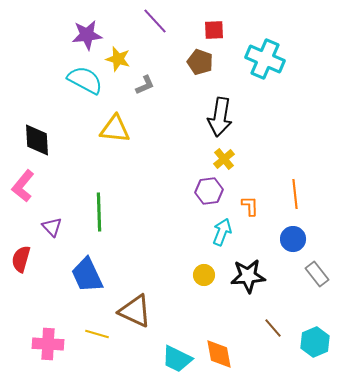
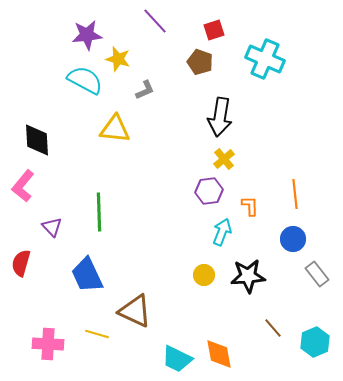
red square: rotated 15 degrees counterclockwise
gray L-shape: moved 5 px down
red semicircle: moved 4 px down
